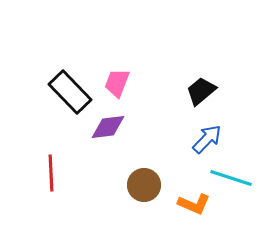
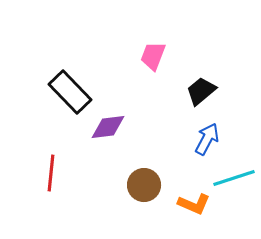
pink trapezoid: moved 36 px right, 27 px up
blue arrow: rotated 16 degrees counterclockwise
red line: rotated 9 degrees clockwise
cyan line: moved 3 px right; rotated 36 degrees counterclockwise
